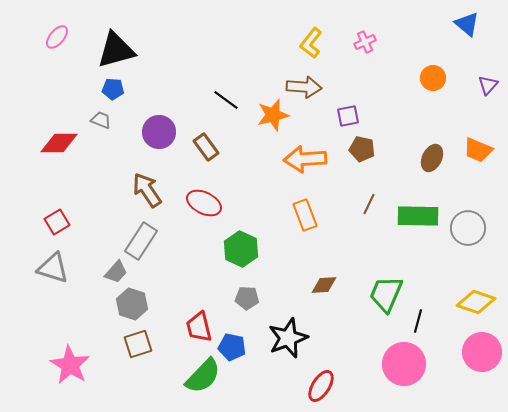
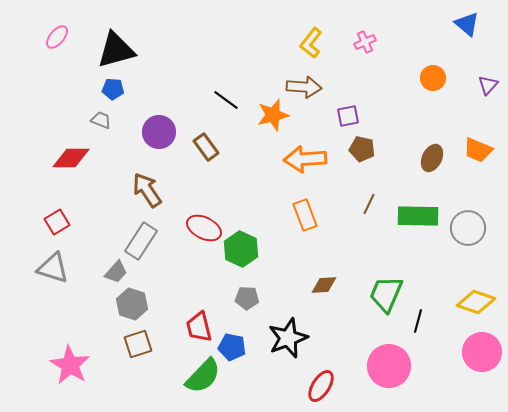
red diamond at (59, 143): moved 12 px right, 15 px down
red ellipse at (204, 203): moved 25 px down
pink circle at (404, 364): moved 15 px left, 2 px down
